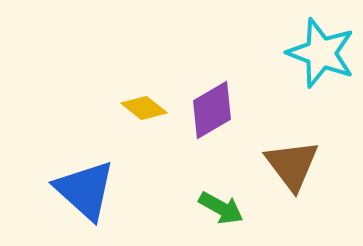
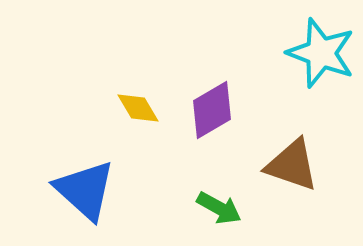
yellow diamond: moved 6 px left; rotated 21 degrees clockwise
brown triangle: rotated 34 degrees counterclockwise
green arrow: moved 2 px left
